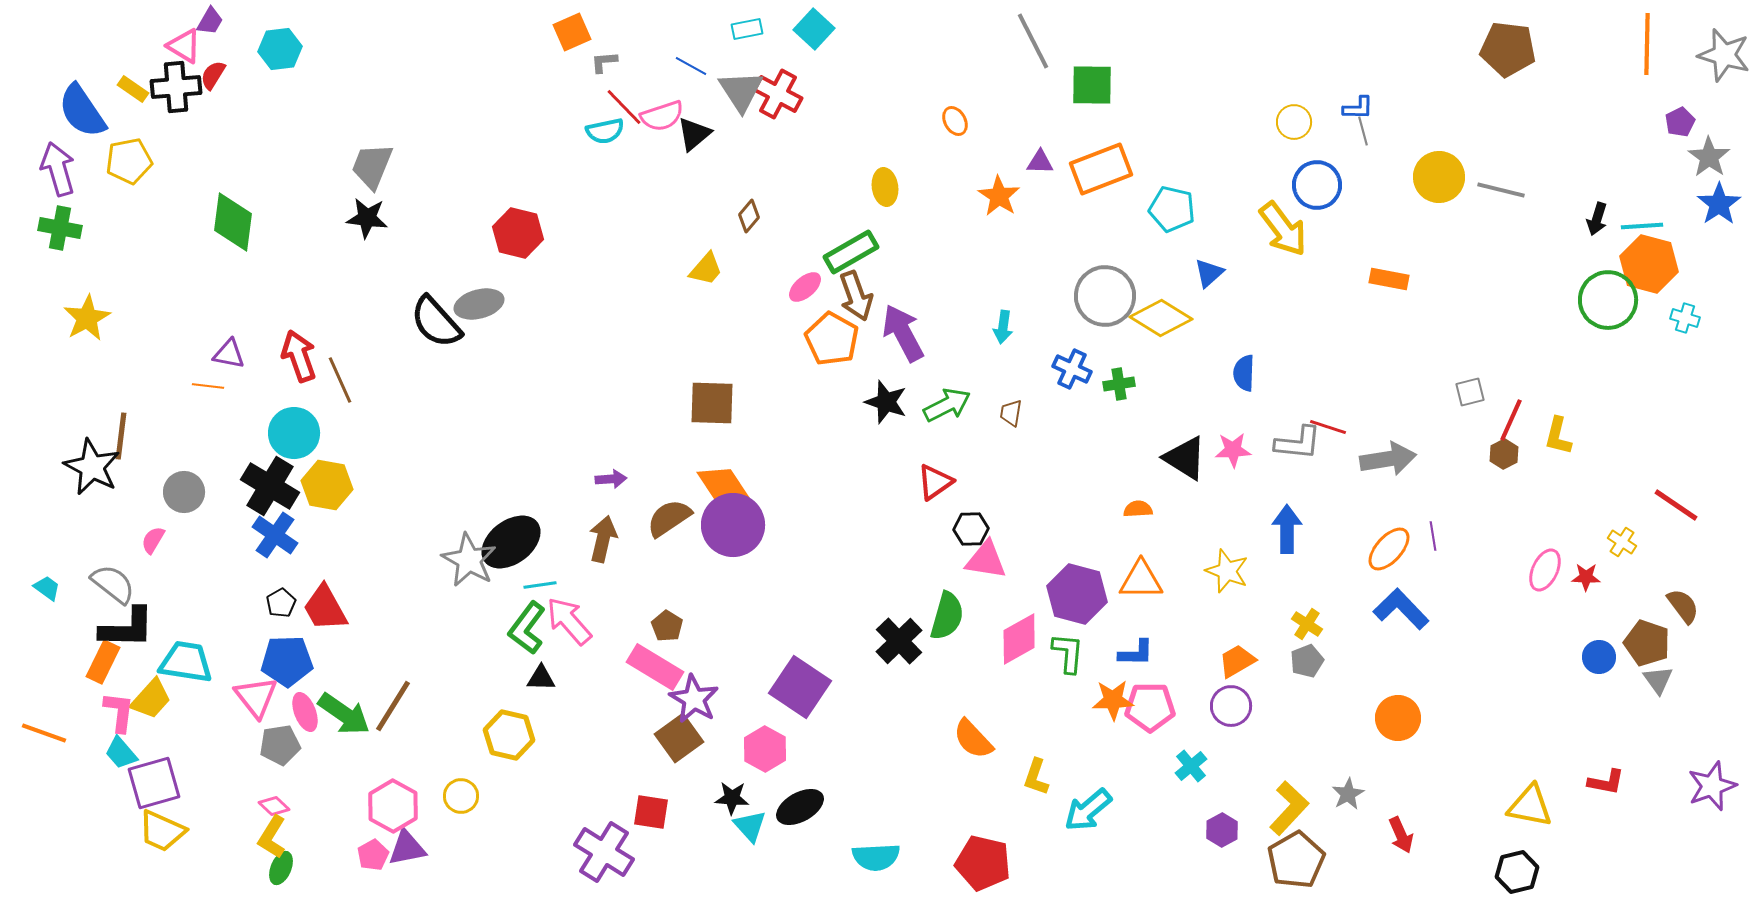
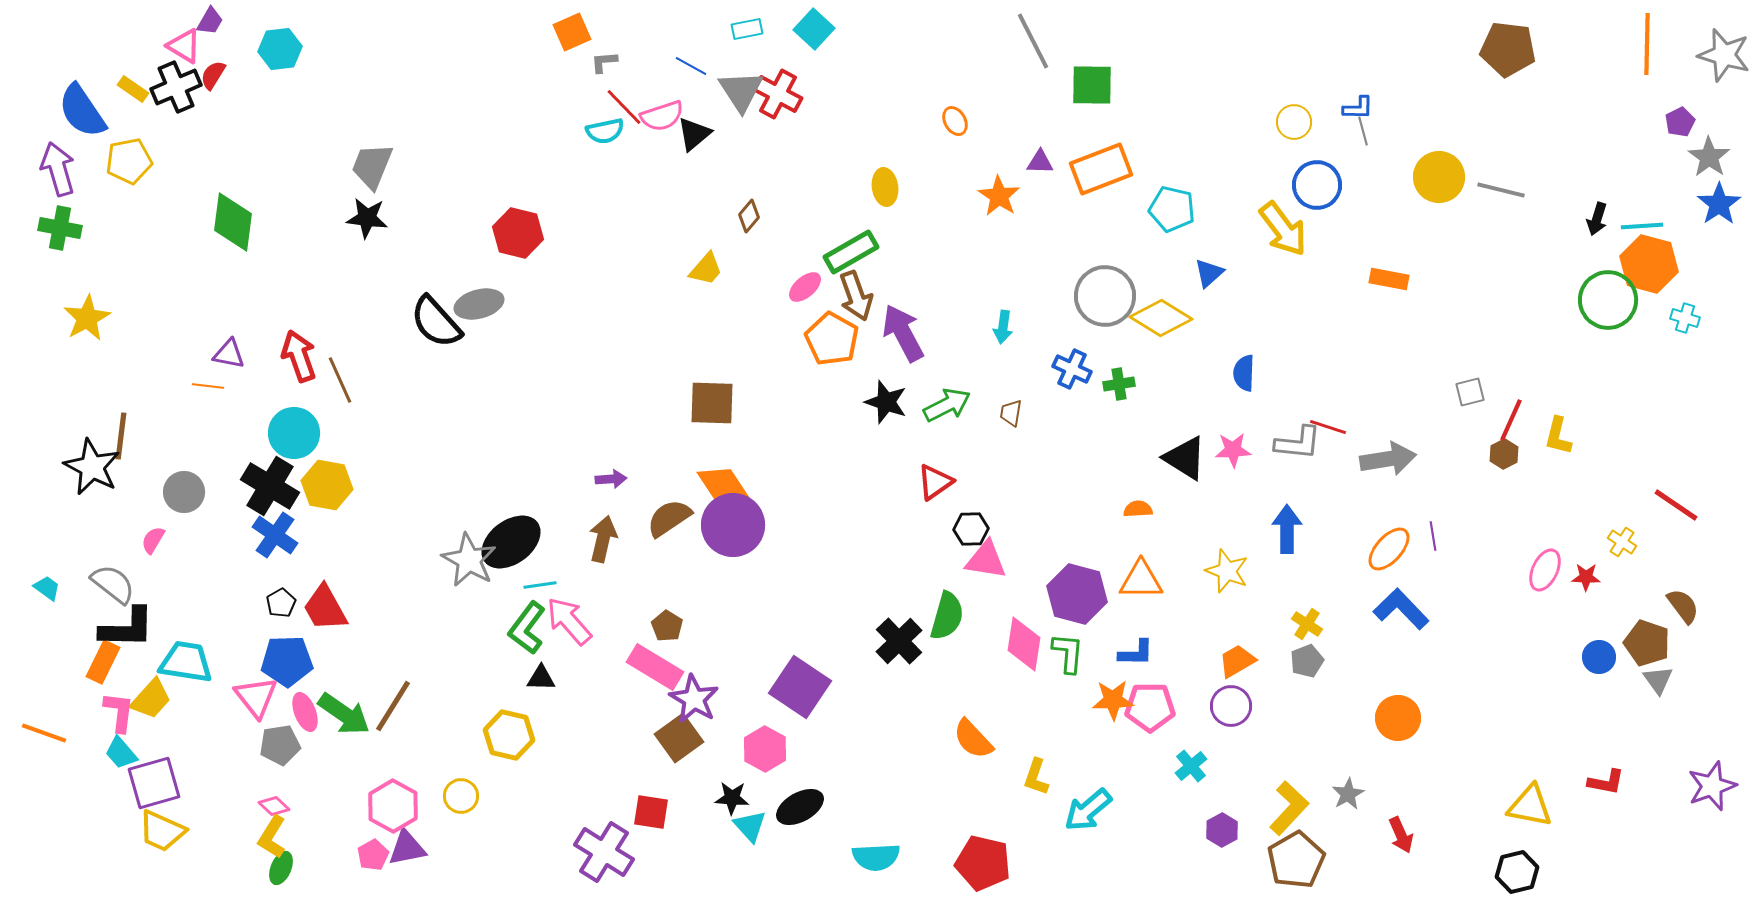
black cross at (176, 87): rotated 18 degrees counterclockwise
pink diamond at (1019, 639): moved 5 px right, 5 px down; rotated 52 degrees counterclockwise
